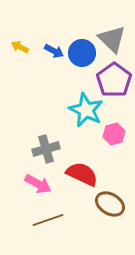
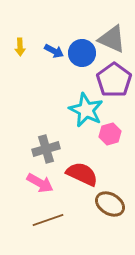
gray triangle: rotated 20 degrees counterclockwise
yellow arrow: rotated 120 degrees counterclockwise
pink hexagon: moved 4 px left
pink arrow: moved 2 px right, 1 px up
